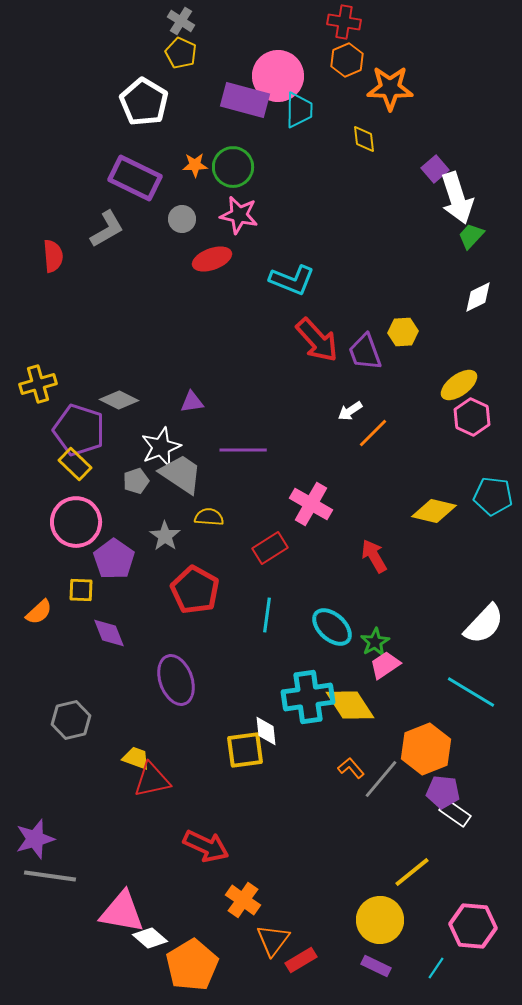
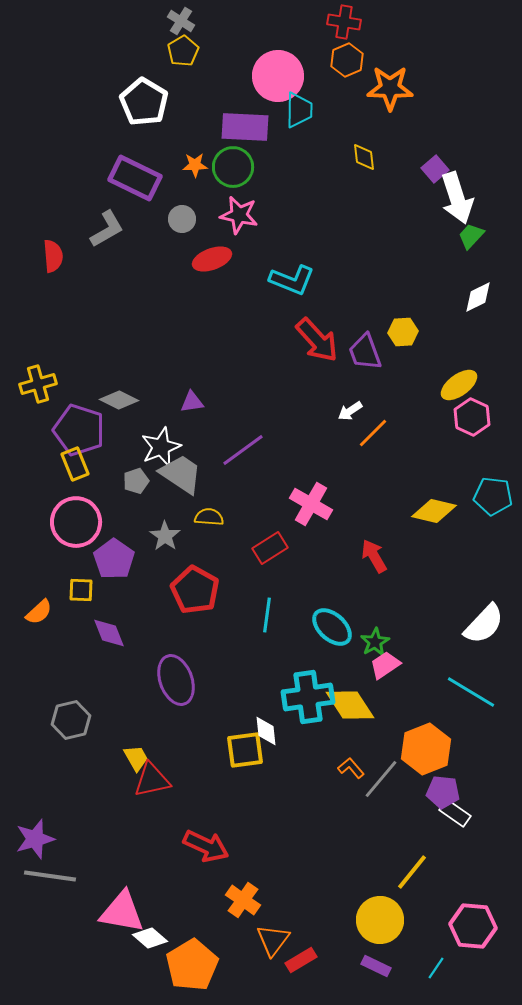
yellow pentagon at (181, 53): moved 2 px right, 2 px up; rotated 16 degrees clockwise
purple rectangle at (245, 100): moved 27 px down; rotated 12 degrees counterclockwise
yellow diamond at (364, 139): moved 18 px down
purple line at (243, 450): rotated 36 degrees counterclockwise
yellow rectangle at (75, 464): rotated 24 degrees clockwise
yellow trapezoid at (136, 758): rotated 40 degrees clockwise
yellow line at (412, 872): rotated 12 degrees counterclockwise
